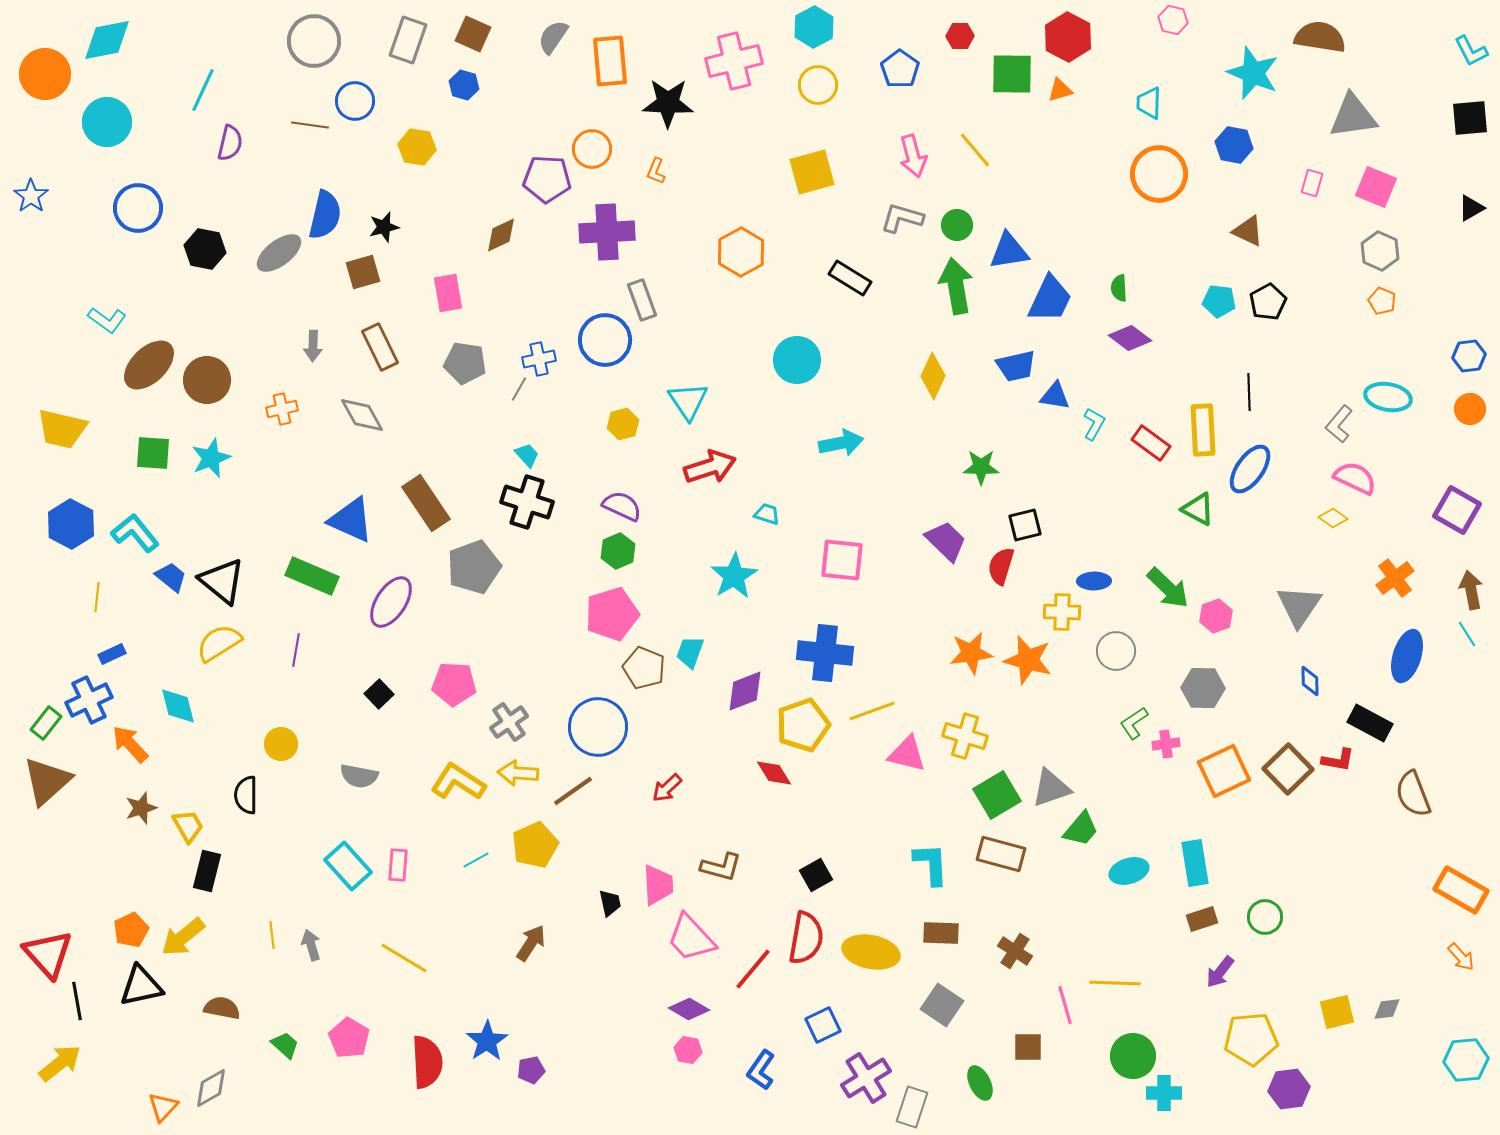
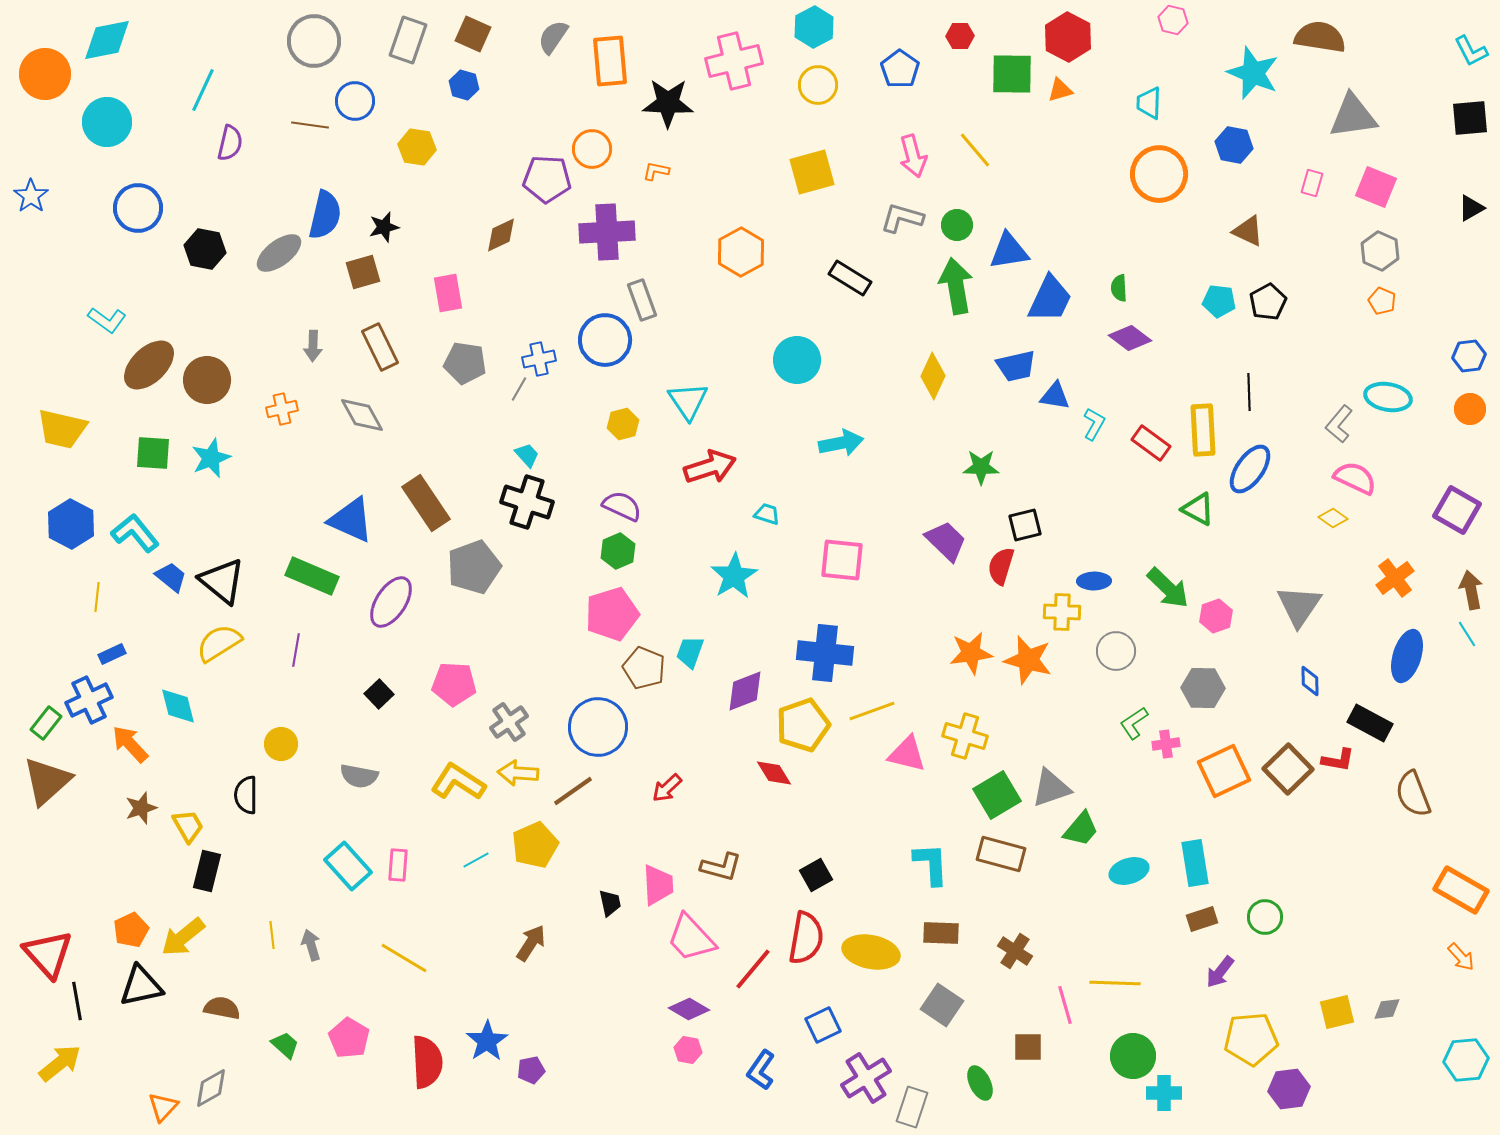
orange L-shape at (656, 171): rotated 80 degrees clockwise
